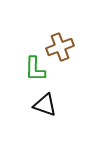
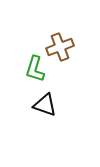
green L-shape: rotated 16 degrees clockwise
